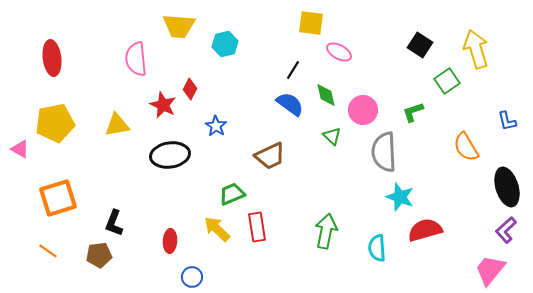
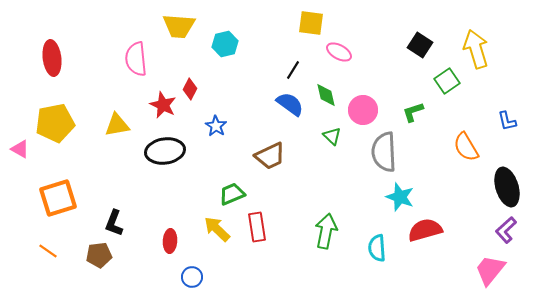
black ellipse at (170, 155): moved 5 px left, 4 px up
